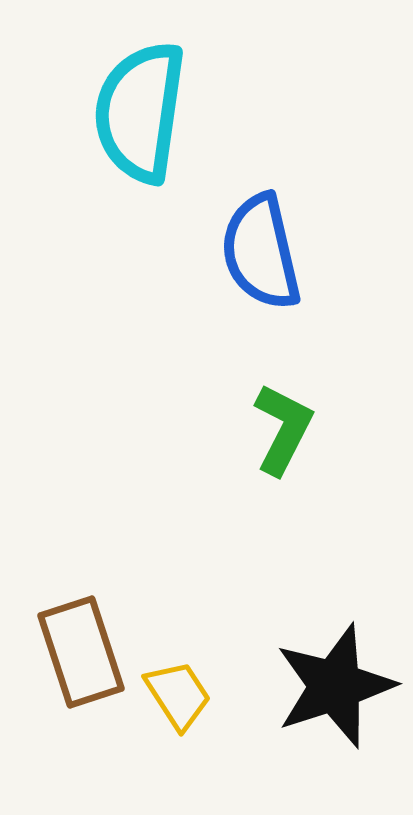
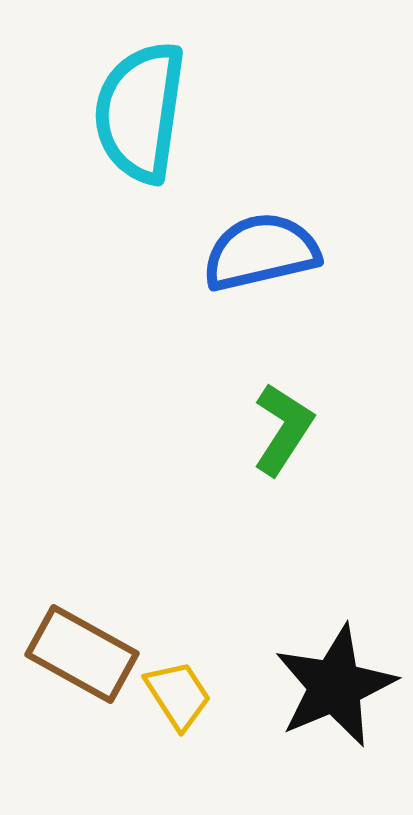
blue semicircle: rotated 90 degrees clockwise
green L-shape: rotated 6 degrees clockwise
brown rectangle: moved 1 px right, 2 px down; rotated 43 degrees counterclockwise
black star: rotated 5 degrees counterclockwise
